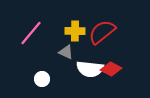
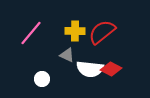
gray triangle: moved 1 px right, 3 px down
